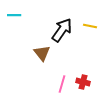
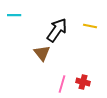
black arrow: moved 5 px left
